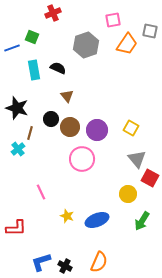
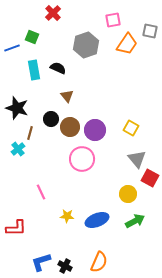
red cross: rotated 21 degrees counterclockwise
purple circle: moved 2 px left
yellow star: rotated 16 degrees counterclockwise
green arrow: moved 7 px left; rotated 150 degrees counterclockwise
